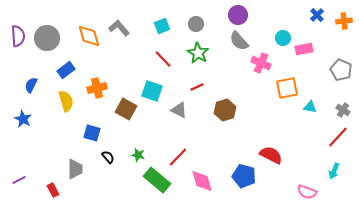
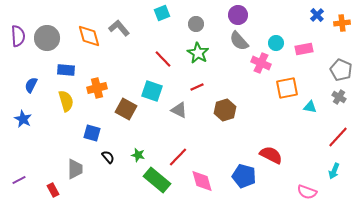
orange cross at (344, 21): moved 2 px left, 2 px down
cyan square at (162, 26): moved 13 px up
cyan circle at (283, 38): moved 7 px left, 5 px down
blue rectangle at (66, 70): rotated 42 degrees clockwise
gray cross at (343, 110): moved 4 px left, 13 px up
